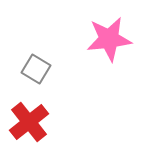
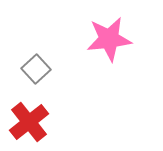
gray square: rotated 16 degrees clockwise
